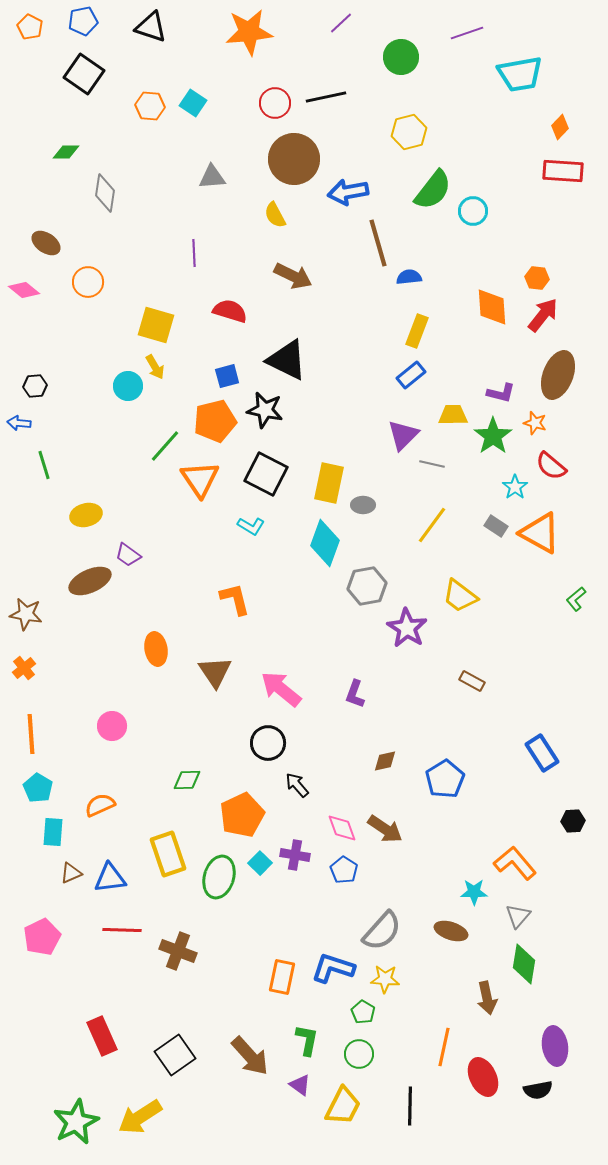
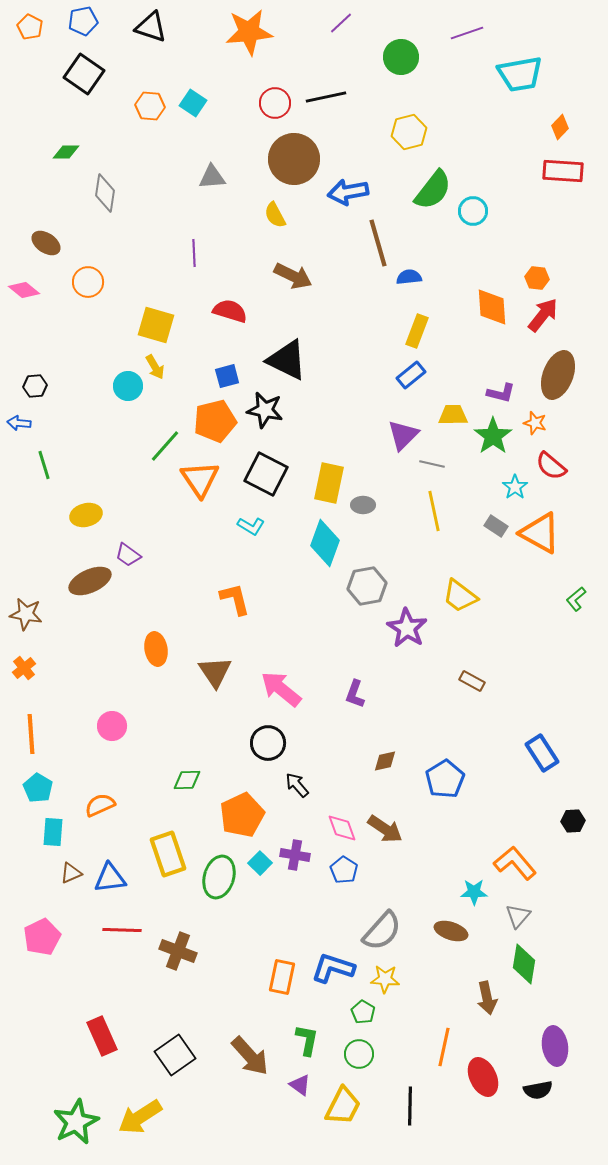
yellow line at (432, 525): moved 2 px right, 14 px up; rotated 48 degrees counterclockwise
